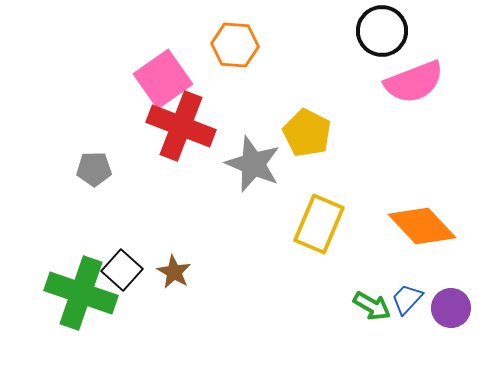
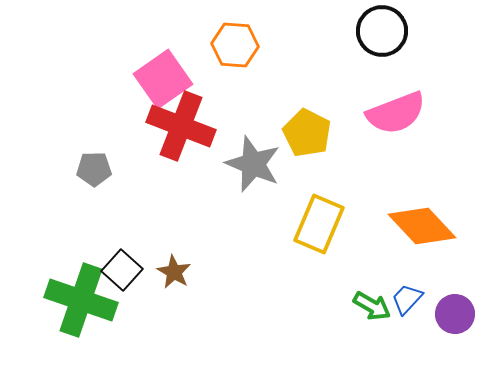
pink semicircle: moved 18 px left, 31 px down
green cross: moved 7 px down
purple circle: moved 4 px right, 6 px down
